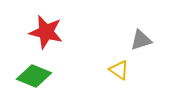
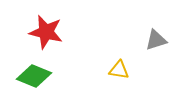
gray triangle: moved 15 px right
yellow triangle: rotated 25 degrees counterclockwise
